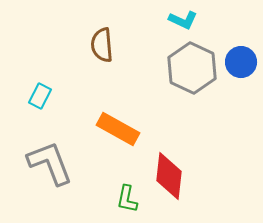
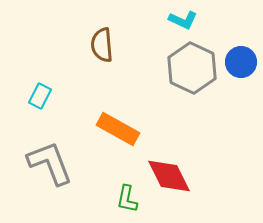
red diamond: rotated 33 degrees counterclockwise
